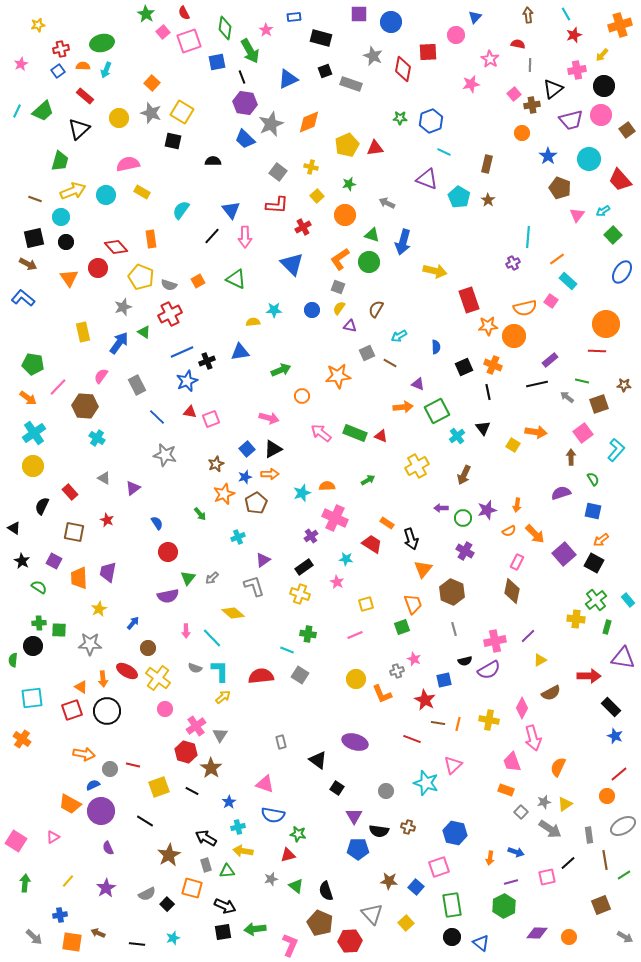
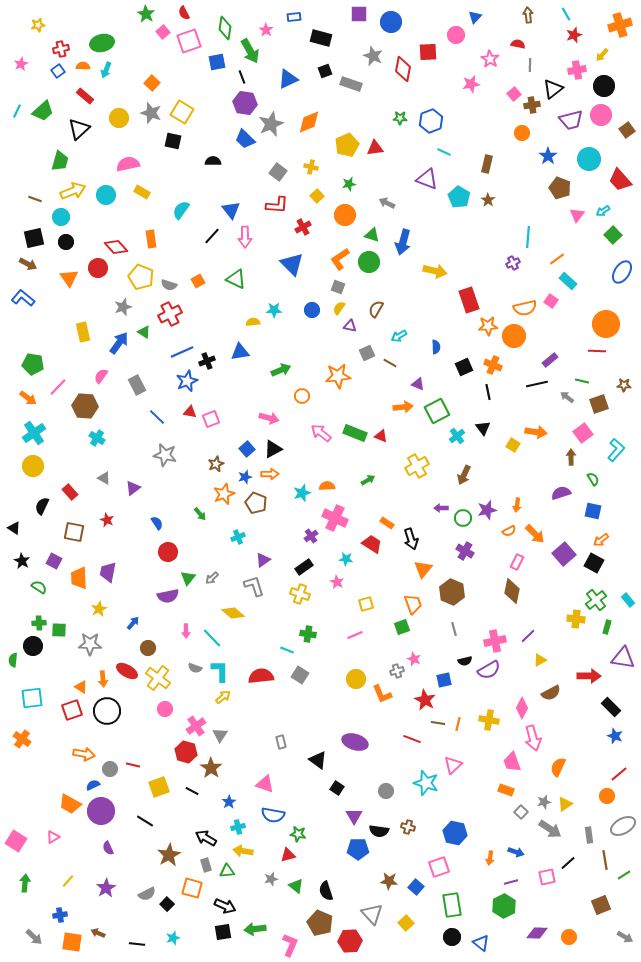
brown pentagon at (256, 503): rotated 20 degrees counterclockwise
